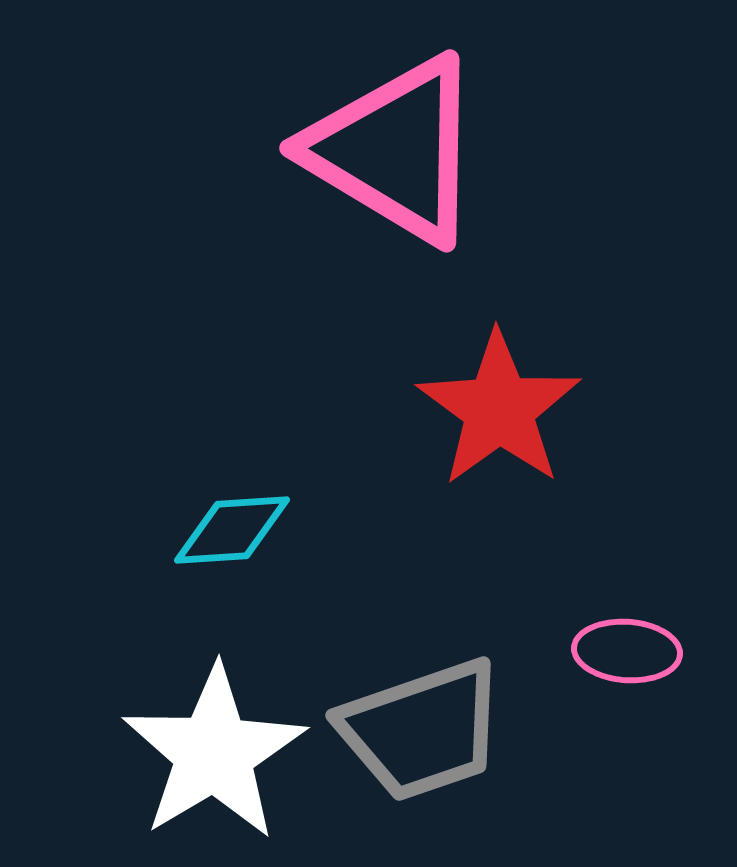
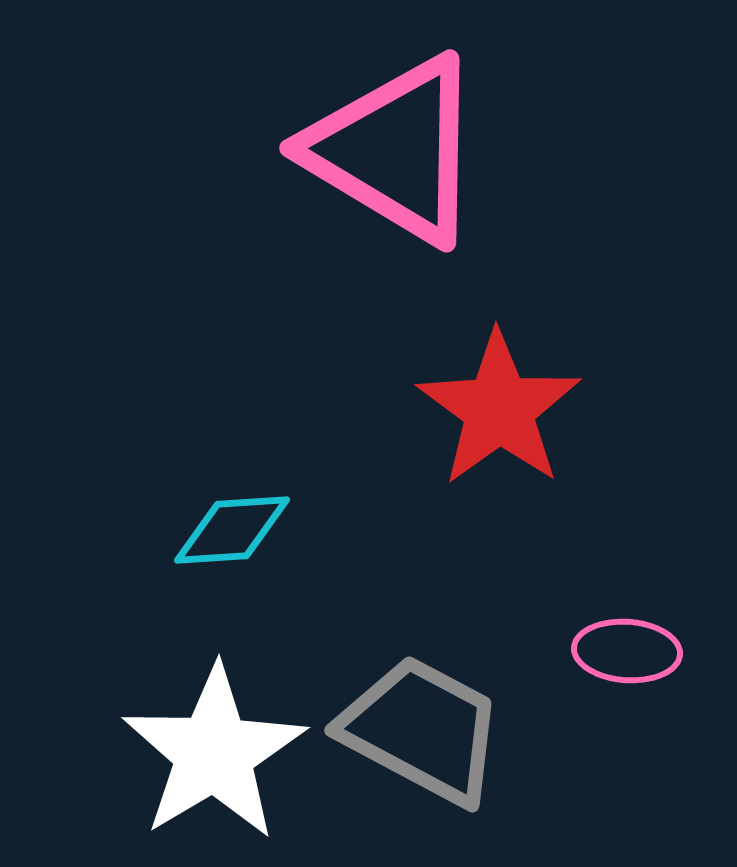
gray trapezoid: rotated 133 degrees counterclockwise
